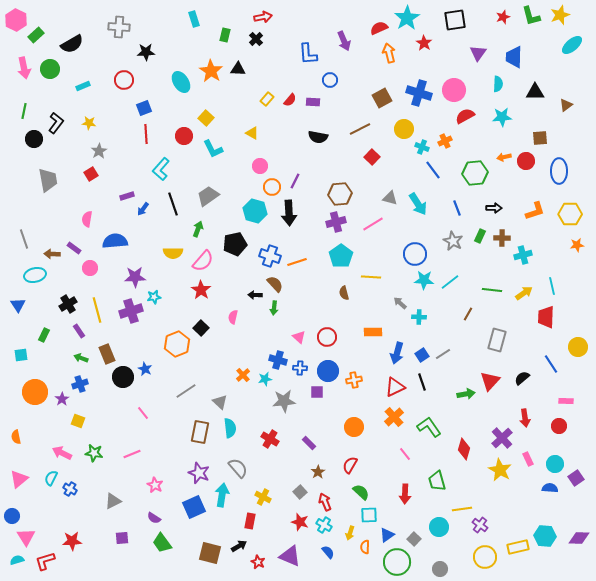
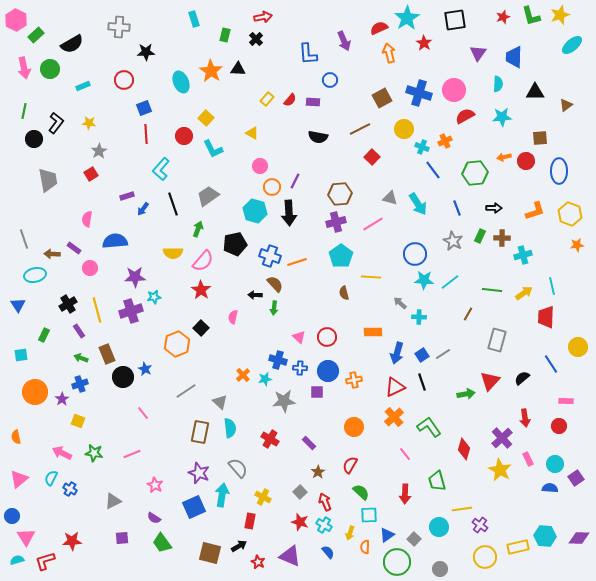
cyan ellipse at (181, 82): rotated 10 degrees clockwise
yellow hexagon at (570, 214): rotated 20 degrees clockwise
